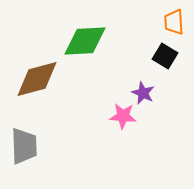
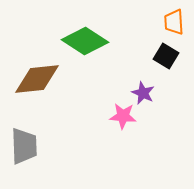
green diamond: rotated 36 degrees clockwise
black square: moved 1 px right
brown diamond: rotated 9 degrees clockwise
